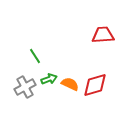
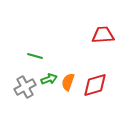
green line: rotated 42 degrees counterclockwise
orange semicircle: moved 2 px left, 2 px up; rotated 96 degrees counterclockwise
